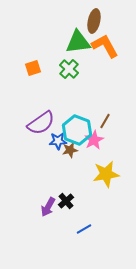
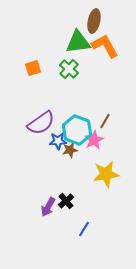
blue line: rotated 28 degrees counterclockwise
